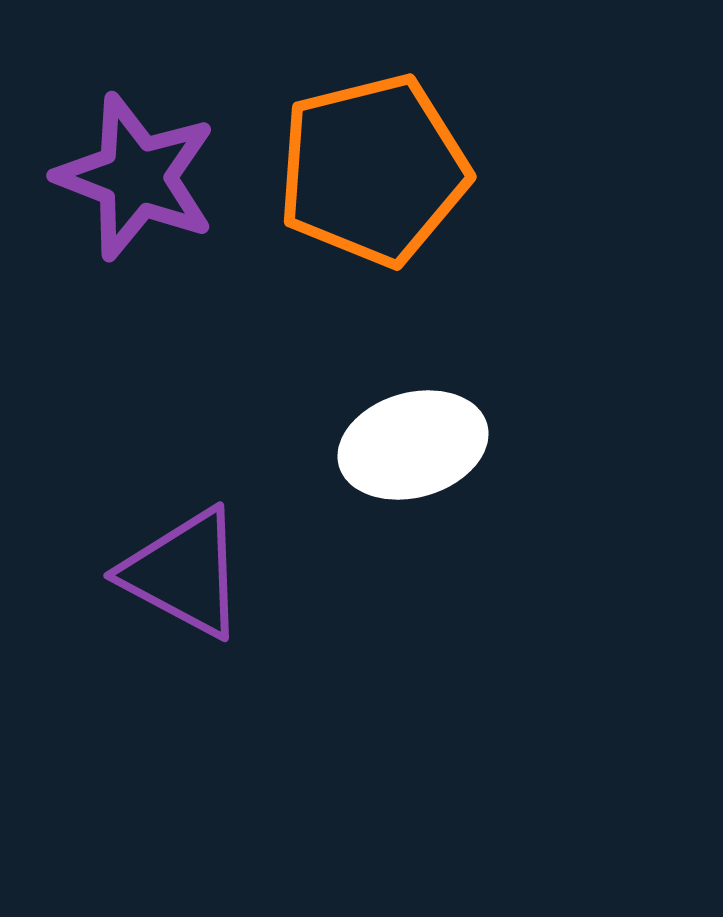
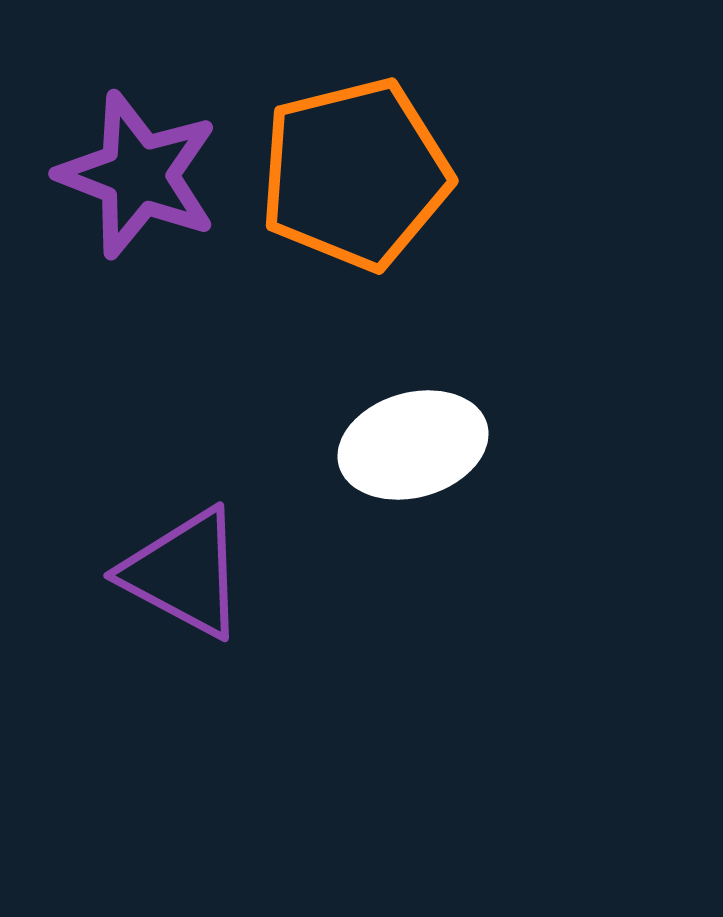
orange pentagon: moved 18 px left, 4 px down
purple star: moved 2 px right, 2 px up
